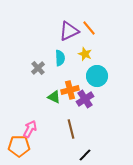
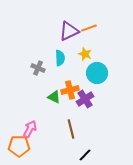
orange line: rotated 70 degrees counterclockwise
gray cross: rotated 24 degrees counterclockwise
cyan circle: moved 3 px up
